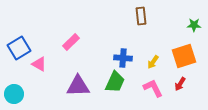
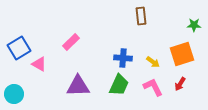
orange square: moved 2 px left, 2 px up
yellow arrow: rotated 88 degrees counterclockwise
green trapezoid: moved 4 px right, 3 px down
pink L-shape: moved 1 px up
